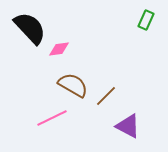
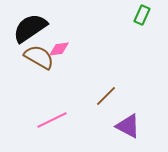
green rectangle: moved 4 px left, 5 px up
black semicircle: rotated 81 degrees counterclockwise
brown semicircle: moved 34 px left, 28 px up
pink line: moved 2 px down
